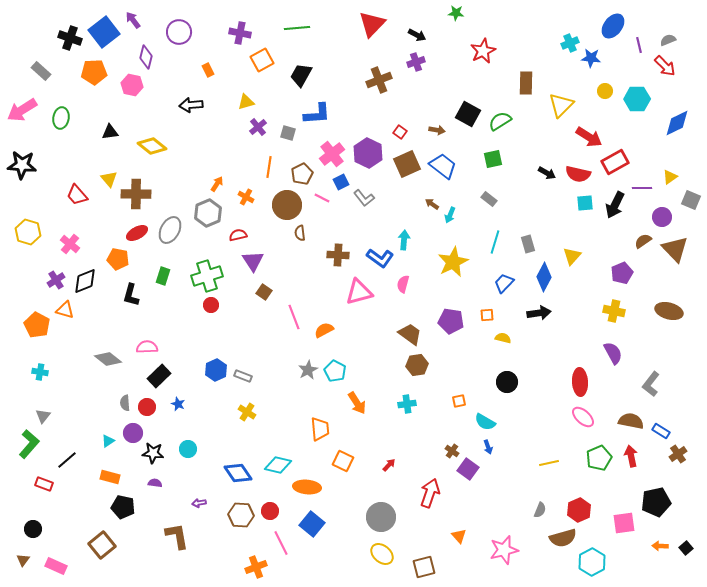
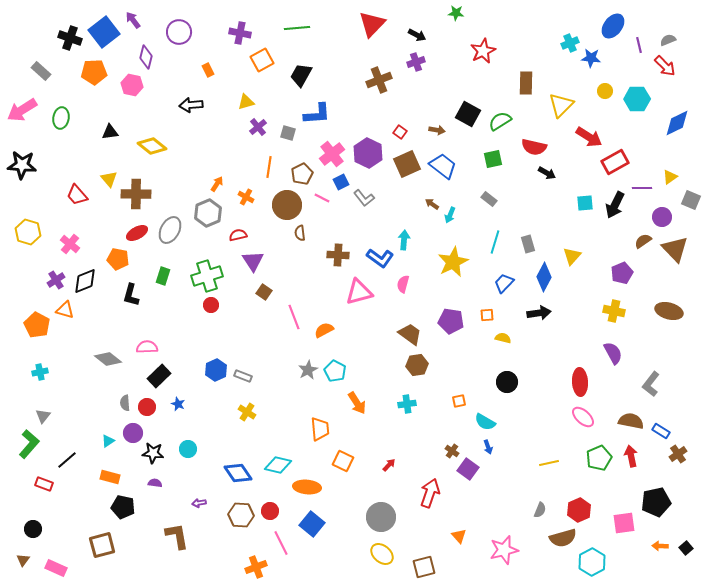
red semicircle at (578, 174): moved 44 px left, 27 px up
cyan cross at (40, 372): rotated 21 degrees counterclockwise
brown square at (102, 545): rotated 24 degrees clockwise
pink rectangle at (56, 566): moved 2 px down
